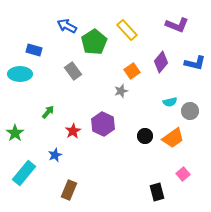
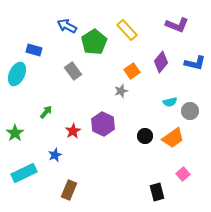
cyan ellipse: moved 3 px left; rotated 65 degrees counterclockwise
green arrow: moved 2 px left
cyan rectangle: rotated 25 degrees clockwise
